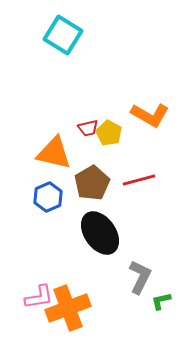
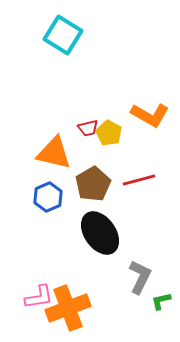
brown pentagon: moved 1 px right, 1 px down
